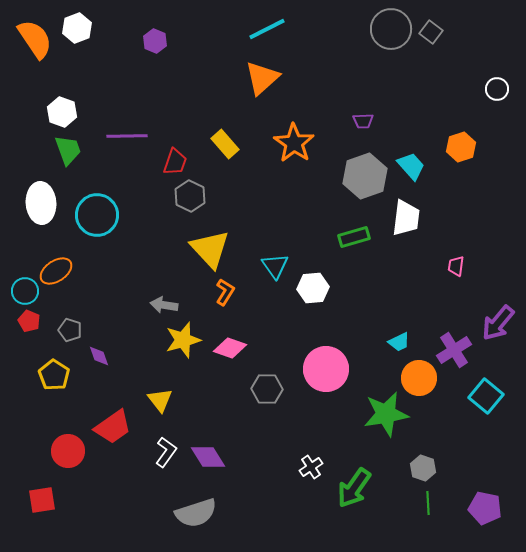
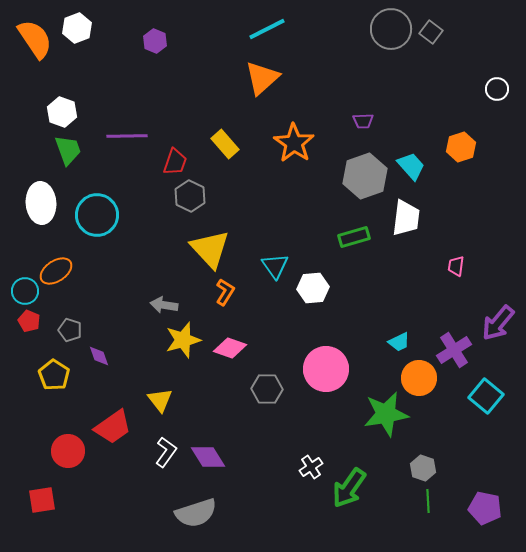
green arrow at (354, 488): moved 5 px left
green line at (428, 503): moved 2 px up
